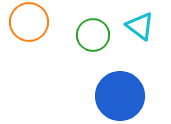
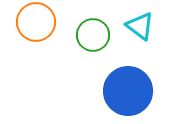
orange circle: moved 7 px right
blue circle: moved 8 px right, 5 px up
